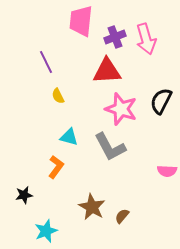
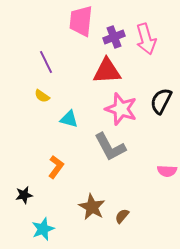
purple cross: moved 1 px left
yellow semicircle: moved 16 px left; rotated 28 degrees counterclockwise
cyan triangle: moved 18 px up
cyan star: moved 3 px left, 2 px up
